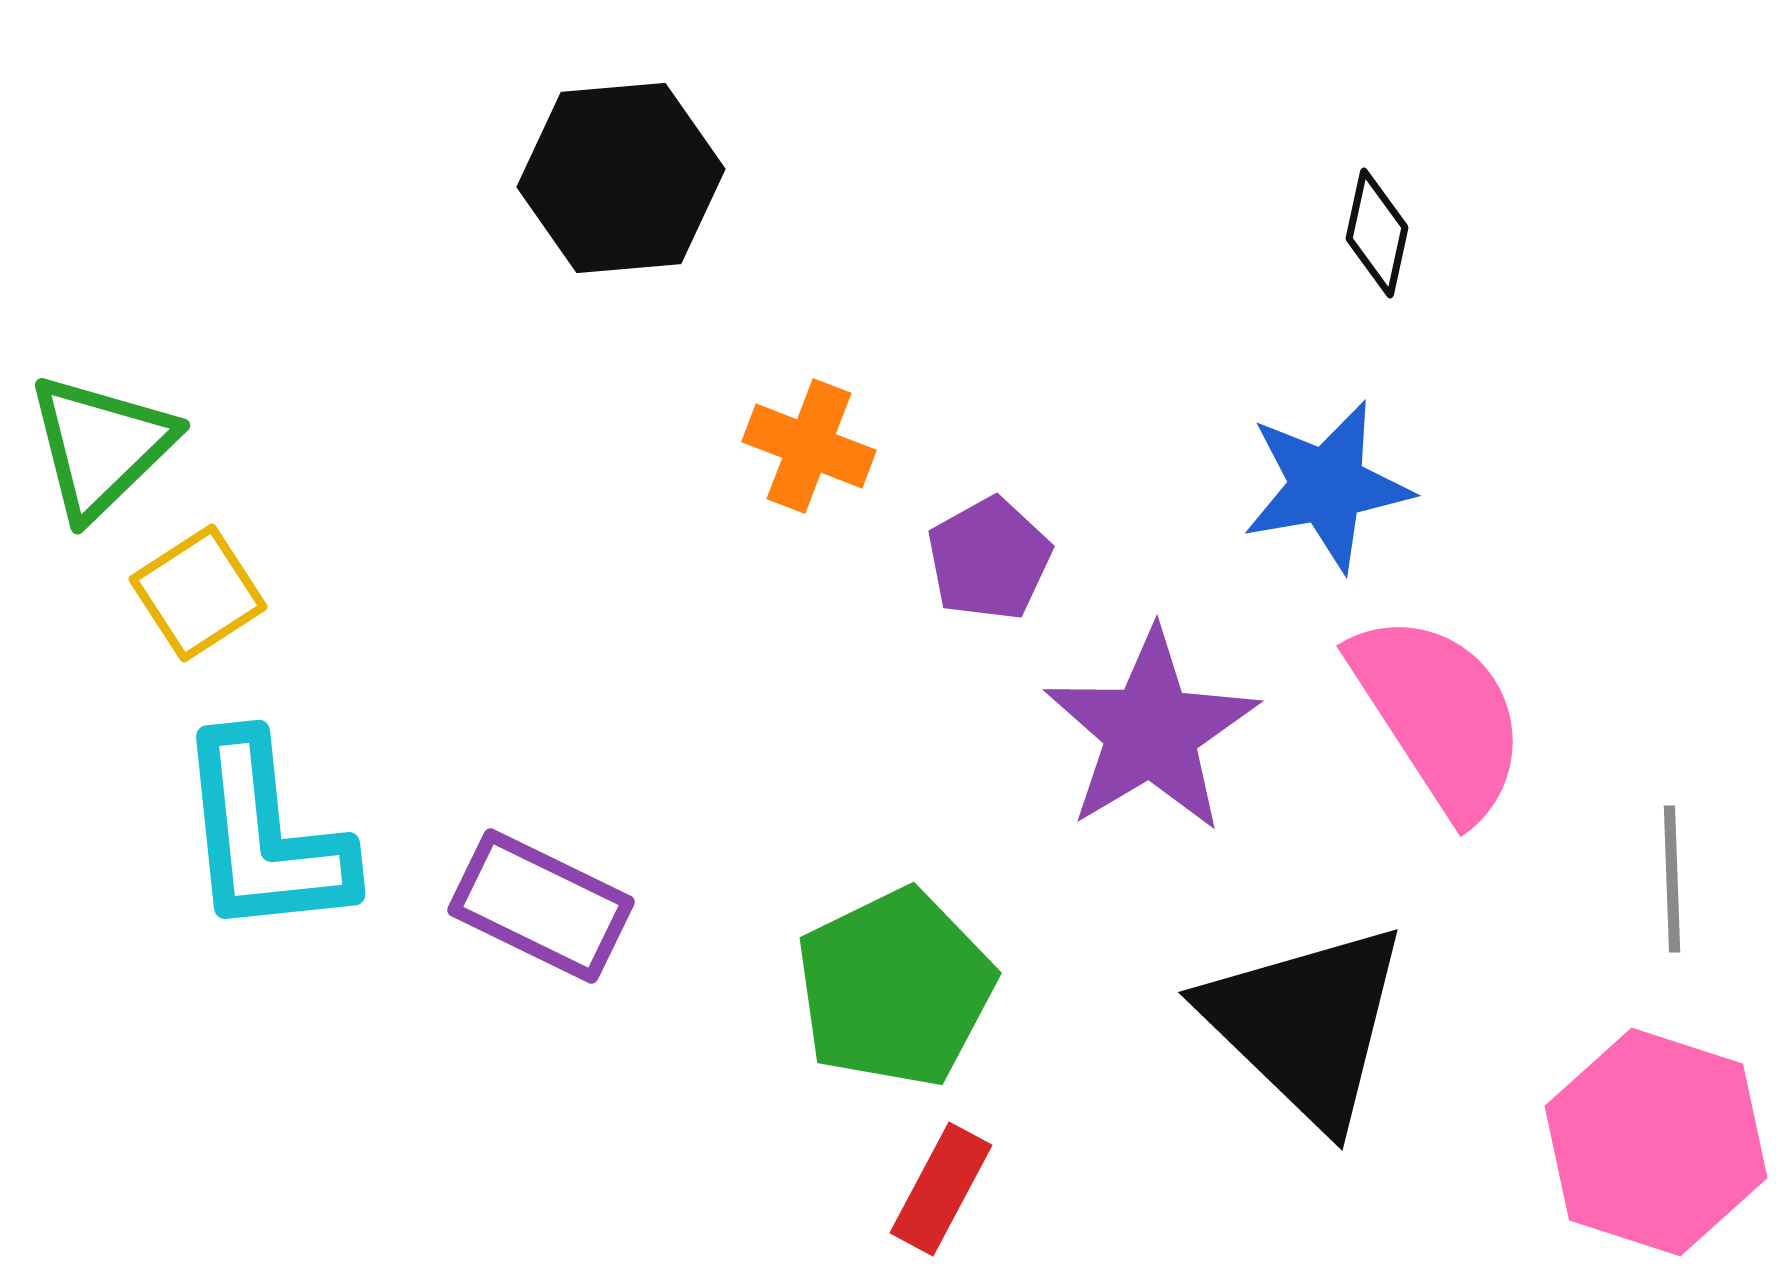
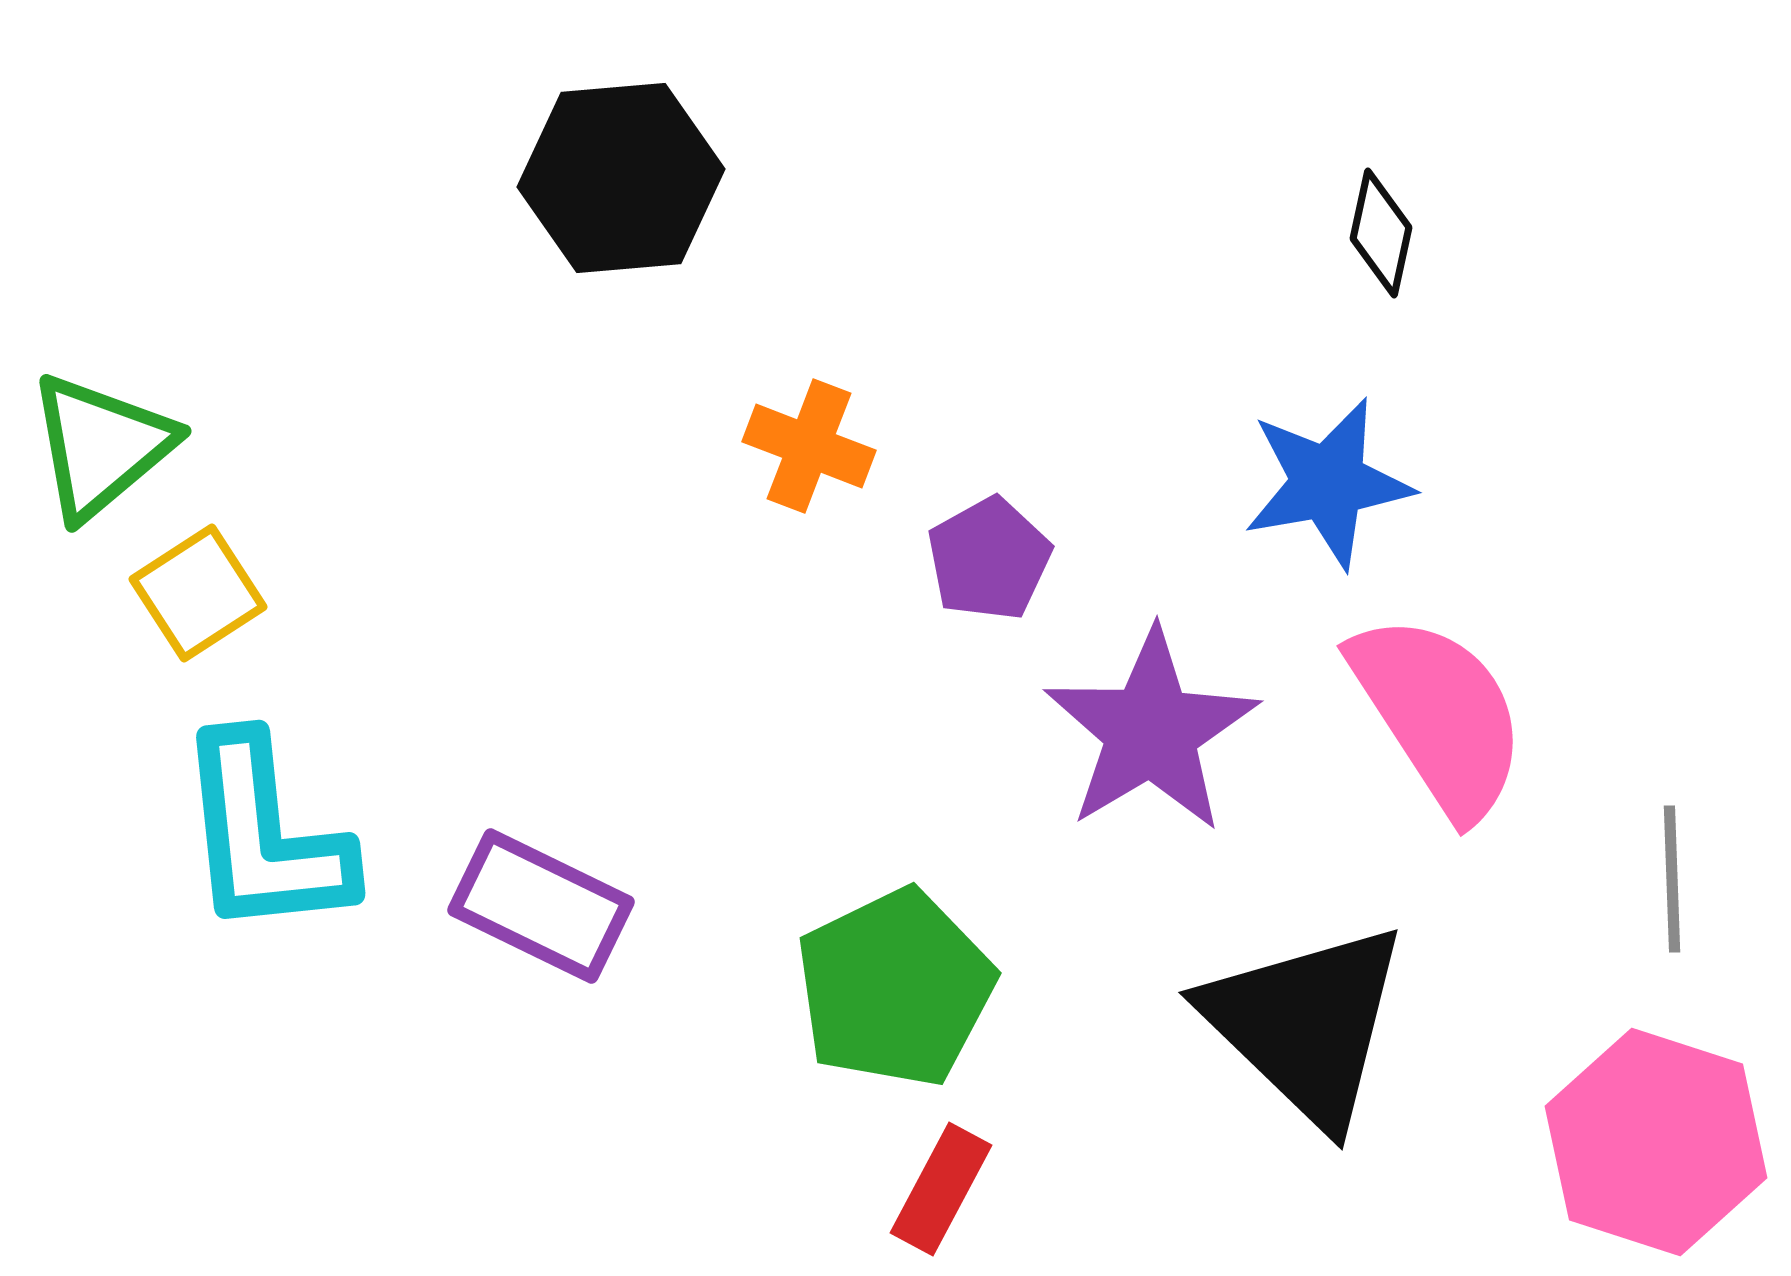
black diamond: moved 4 px right
green triangle: rotated 4 degrees clockwise
blue star: moved 1 px right, 3 px up
